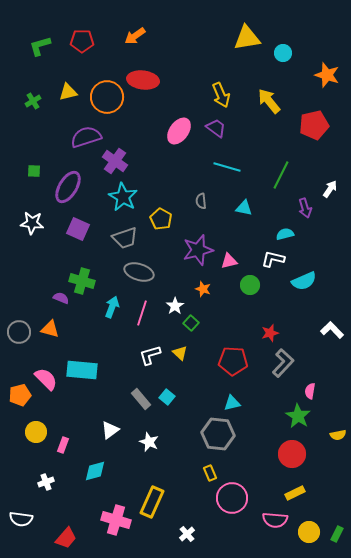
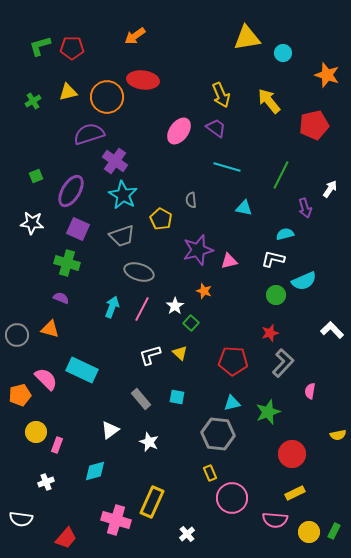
red pentagon at (82, 41): moved 10 px left, 7 px down
purple semicircle at (86, 137): moved 3 px right, 3 px up
green square at (34, 171): moved 2 px right, 5 px down; rotated 24 degrees counterclockwise
purple ellipse at (68, 187): moved 3 px right, 4 px down
cyan star at (123, 197): moved 2 px up
gray semicircle at (201, 201): moved 10 px left, 1 px up
gray trapezoid at (125, 238): moved 3 px left, 2 px up
green cross at (82, 281): moved 15 px left, 18 px up
green circle at (250, 285): moved 26 px right, 10 px down
orange star at (203, 289): moved 1 px right, 2 px down
pink line at (142, 313): moved 4 px up; rotated 10 degrees clockwise
gray circle at (19, 332): moved 2 px left, 3 px down
cyan rectangle at (82, 370): rotated 20 degrees clockwise
cyan square at (167, 397): moved 10 px right; rotated 28 degrees counterclockwise
green star at (298, 416): moved 30 px left, 4 px up; rotated 20 degrees clockwise
pink rectangle at (63, 445): moved 6 px left
green rectangle at (337, 534): moved 3 px left, 3 px up
